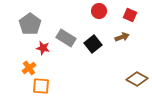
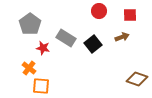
red square: rotated 24 degrees counterclockwise
orange cross: rotated 16 degrees counterclockwise
brown diamond: rotated 10 degrees counterclockwise
